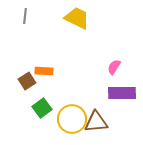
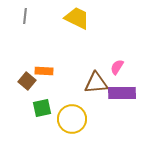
pink semicircle: moved 3 px right
brown square: rotated 18 degrees counterclockwise
green square: rotated 24 degrees clockwise
brown triangle: moved 39 px up
